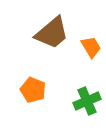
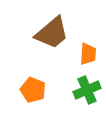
orange trapezoid: moved 3 px left, 7 px down; rotated 35 degrees clockwise
green cross: moved 11 px up
